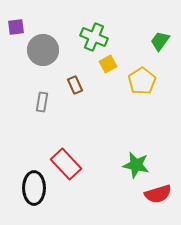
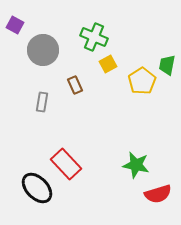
purple square: moved 1 px left, 2 px up; rotated 36 degrees clockwise
green trapezoid: moved 7 px right, 24 px down; rotated 25 degrees counterclockwise
black ellipse: moved 3 px right; rotated 44 degrees counterclockwise
